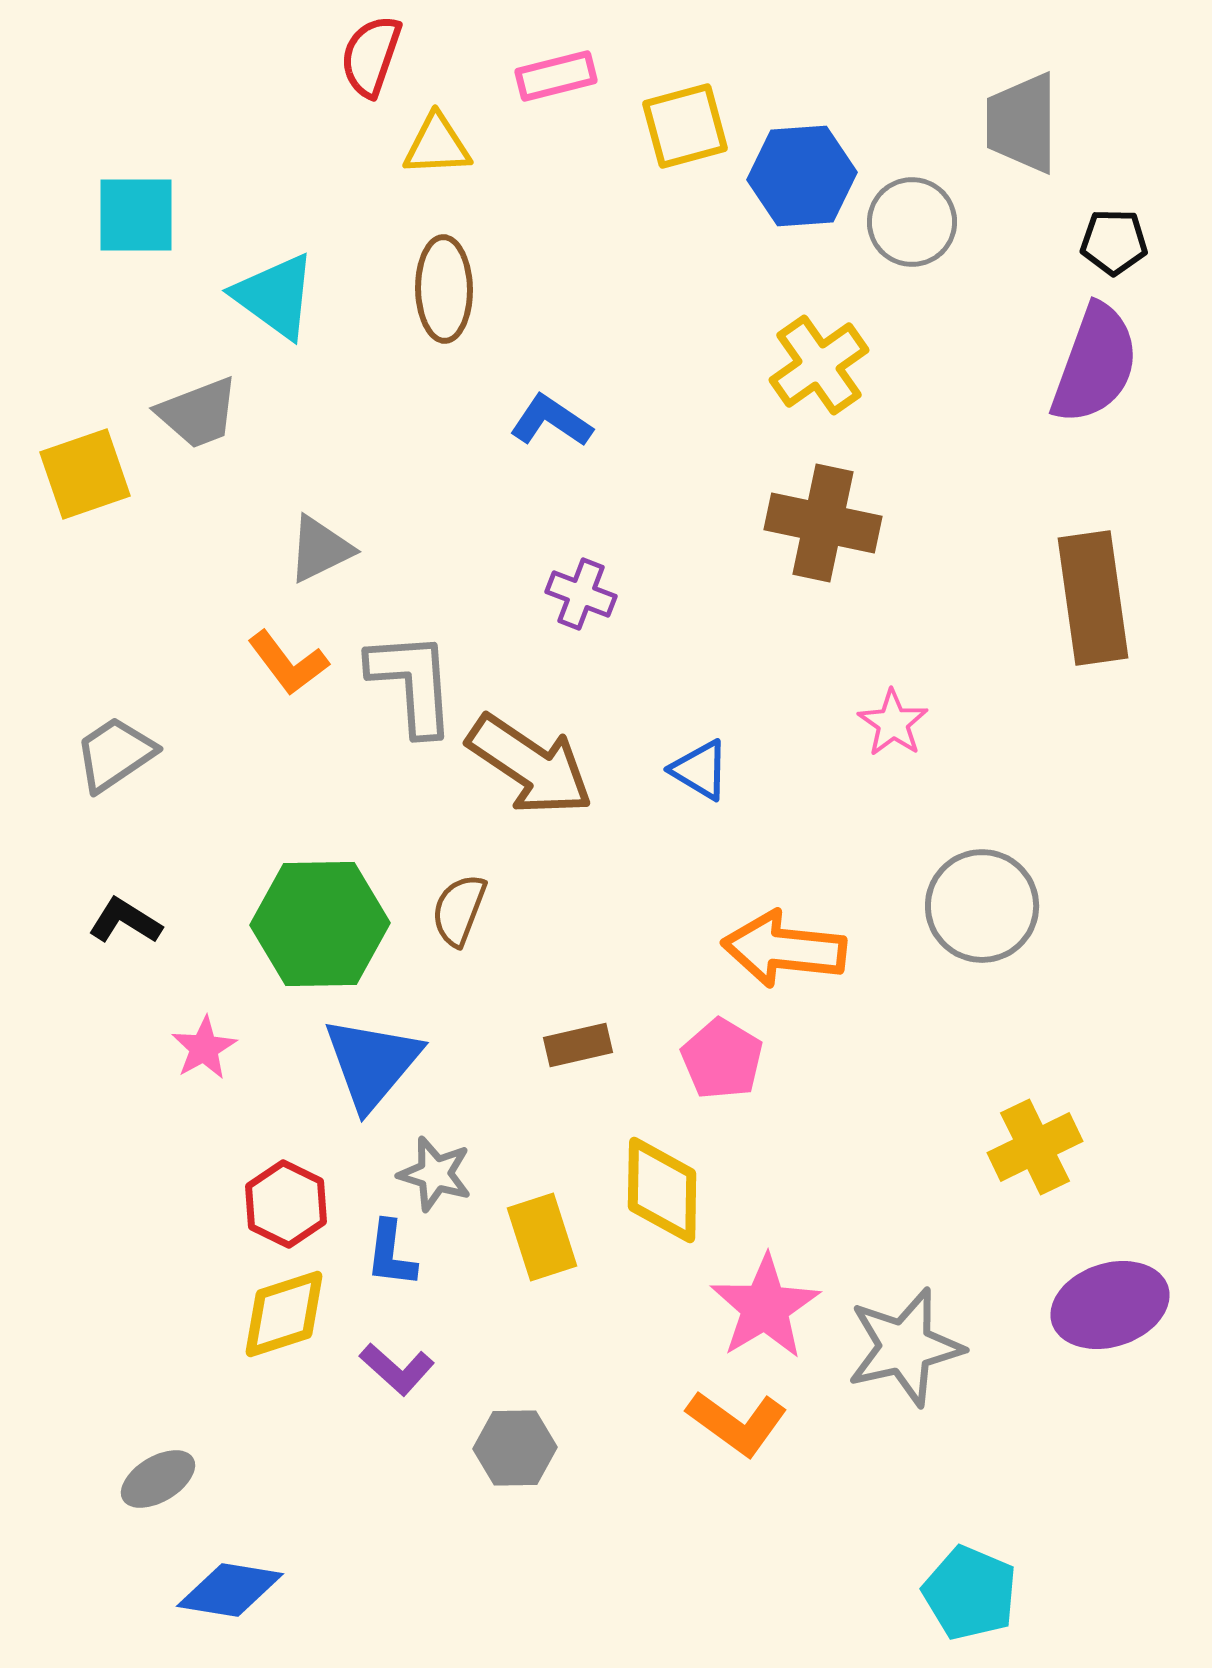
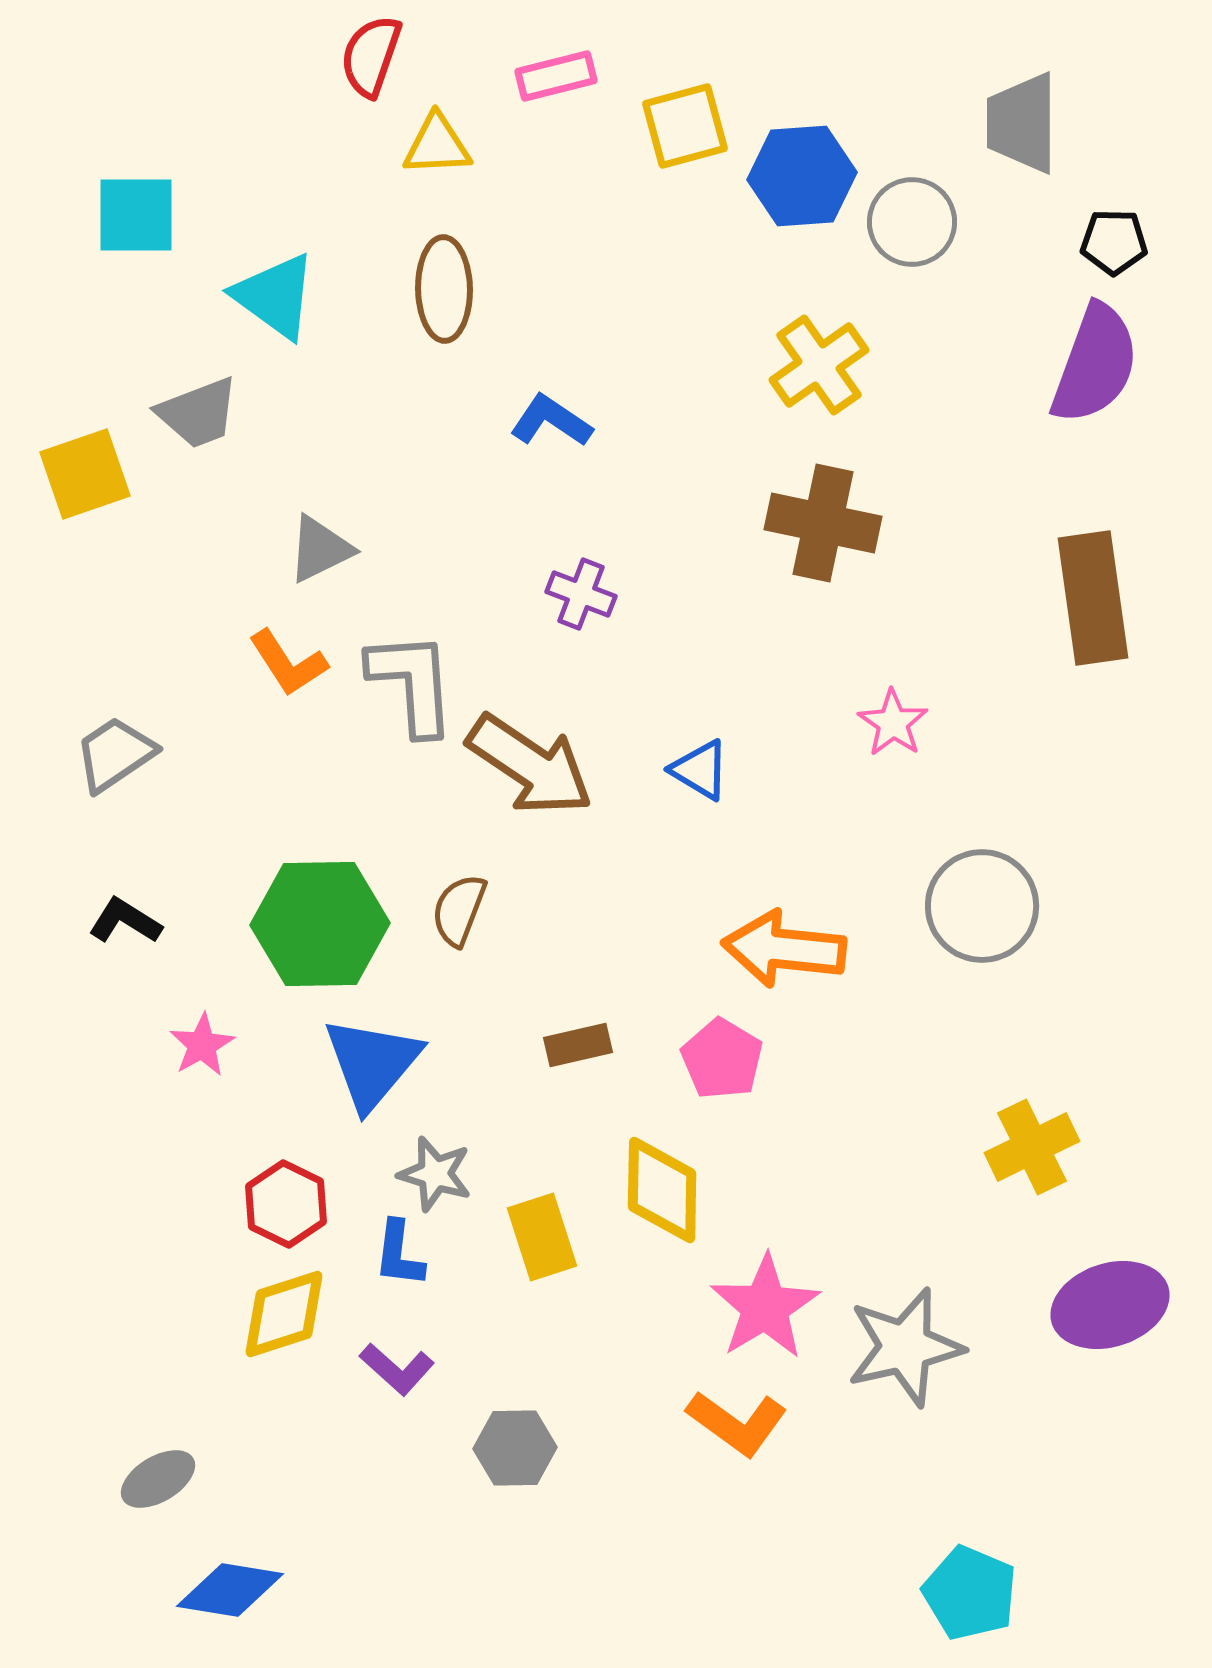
orange L-shape at (288, 663): rotated 4 degrees clockwise
pink star at (204, 1048): moved 2 px left, 3 px up
yellow cross at (1035, 1147): moved 3 px left
blue L-shape at (391, 1254): moved 8 px right
